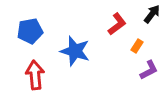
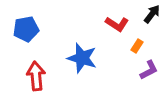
red L-shape: rotated 70 degrees clockwise
blue pentagon: moved 4 px left, 2 px up
blue star: moved 7 px right, 7 px down
red arrow: moved 1 px right, 1 px down
